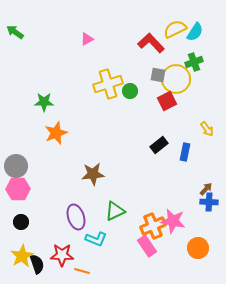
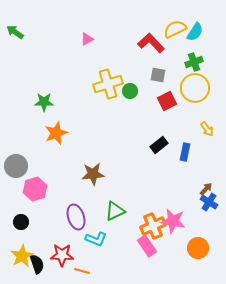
yellow circle: moved 19 px right, 9 px down
pink hexagon: moved 17 px right; rotated 15 degrees counterclockwise
blue cross: rotated 30 degrees clockwise
